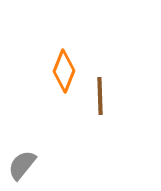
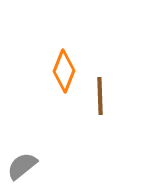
gray semicircle: moved 1 px down; rotated 12 degrees clockwise
